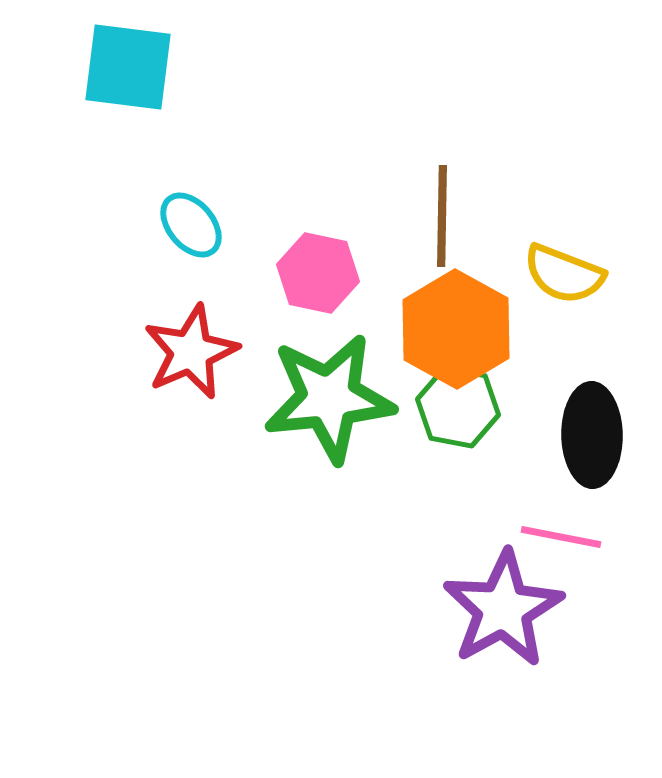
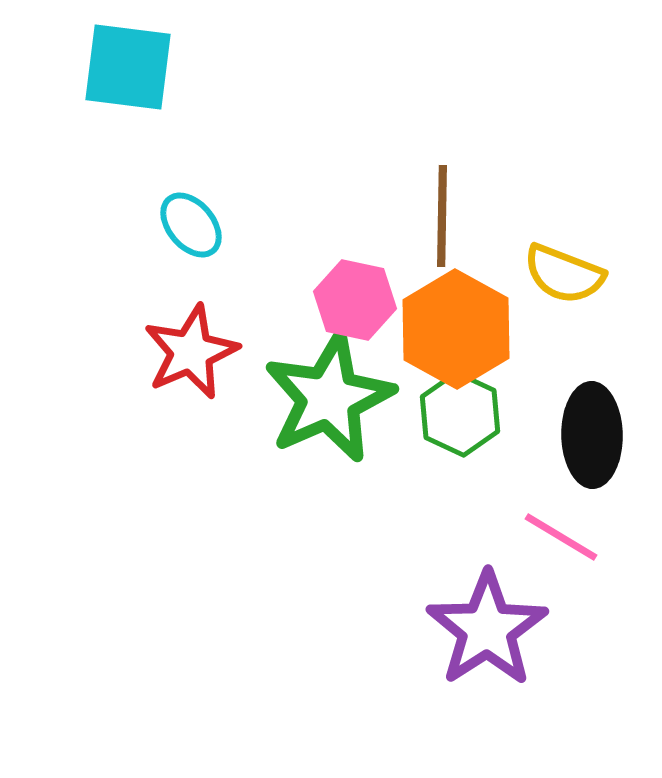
pink hexagon: moved 37 px right, 27 px down
green star: rotated 18 degrees counterclockwise
green hexagon: moved 2 px right, 7 px down; rotated 14 degrees clockwise
pink line: rotated 20 degrees clockwise
purple star: moved 16 px left, 20 px down; rotated 4 degrees counterclockwise
